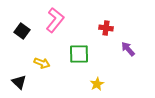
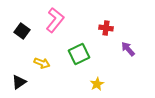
green square: rotated 25 degrees counterclockwise
black triangle: rotated 42 degrees clockwise
